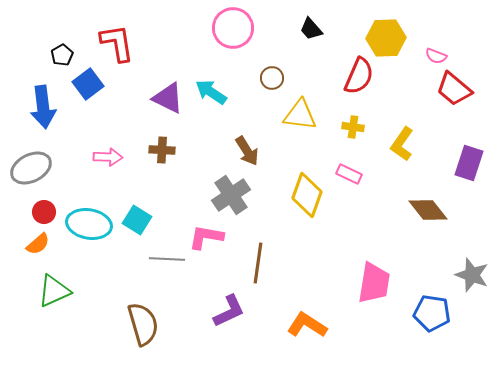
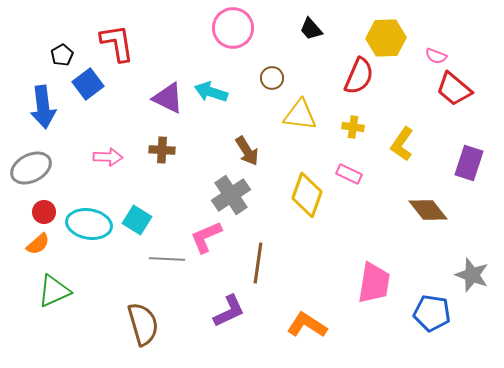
cyan arrow: rotated 16 degrees counterclockwise
pink L-shape: rotated 33 degrees counterclockwise
